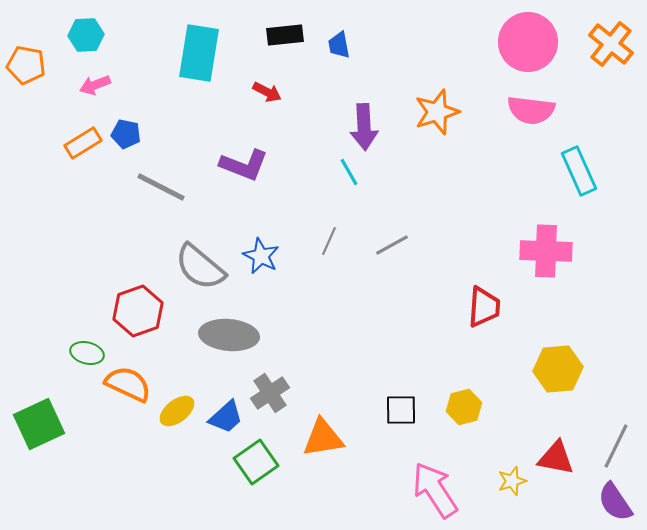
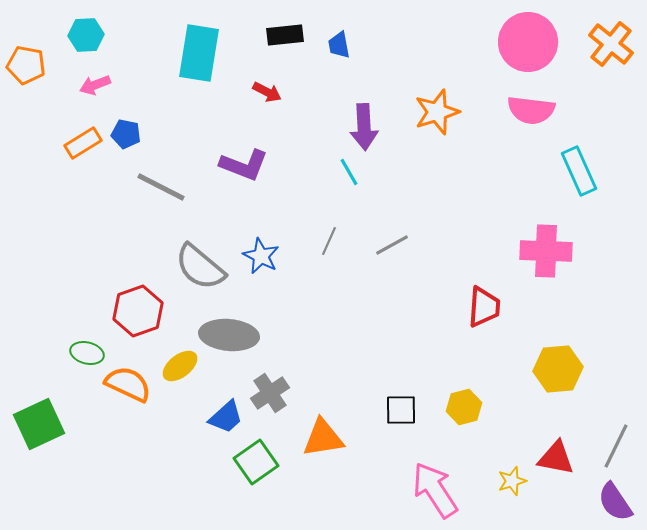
yellow ellipse at (177, 411): moved 3 px right, 45 px up
